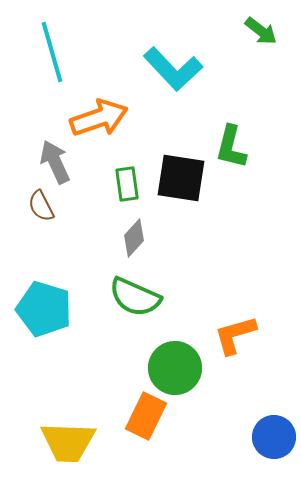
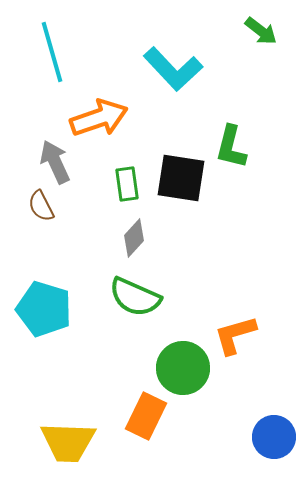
green circle: moved 8 px right
